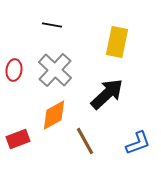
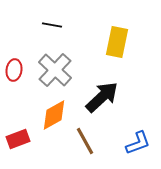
black arrow: moved 5 px left, 3 px down
